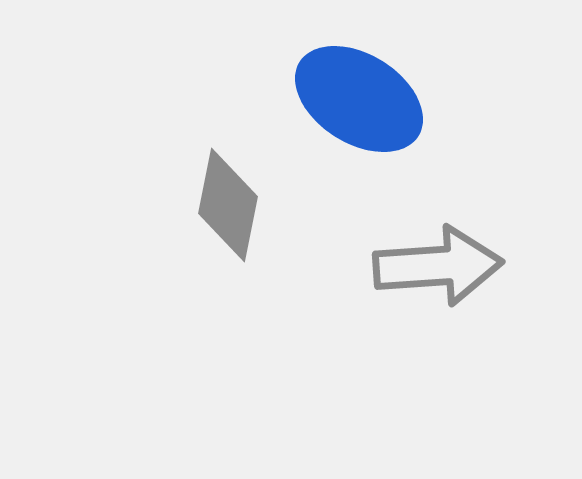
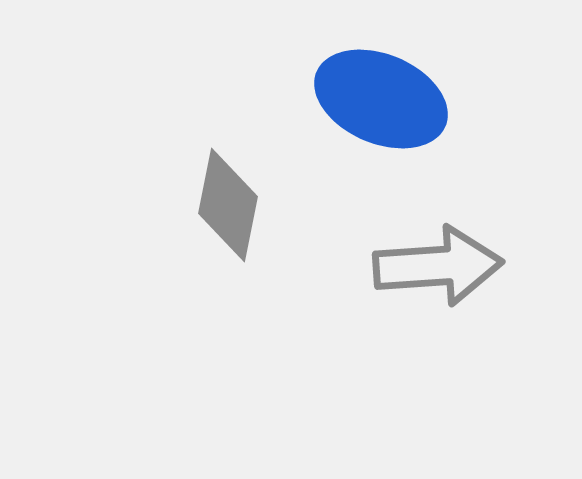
blue ellipse: moved 22 px right; rotated 9 degrees counterclockwise
